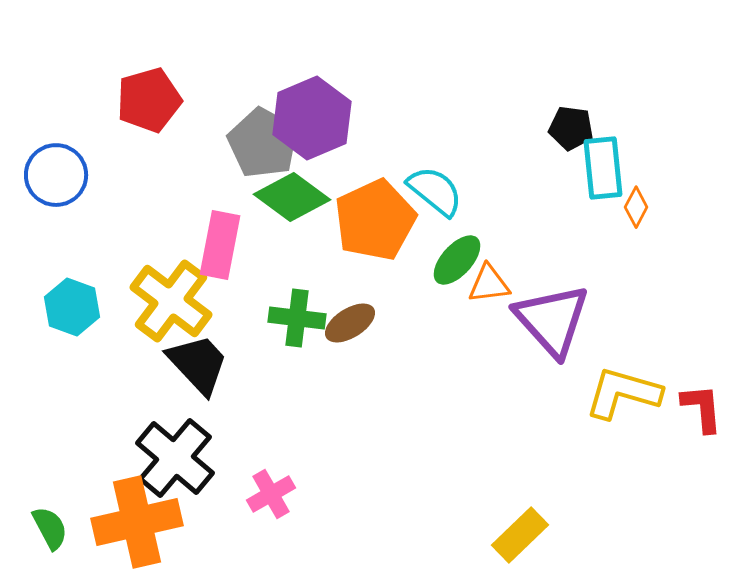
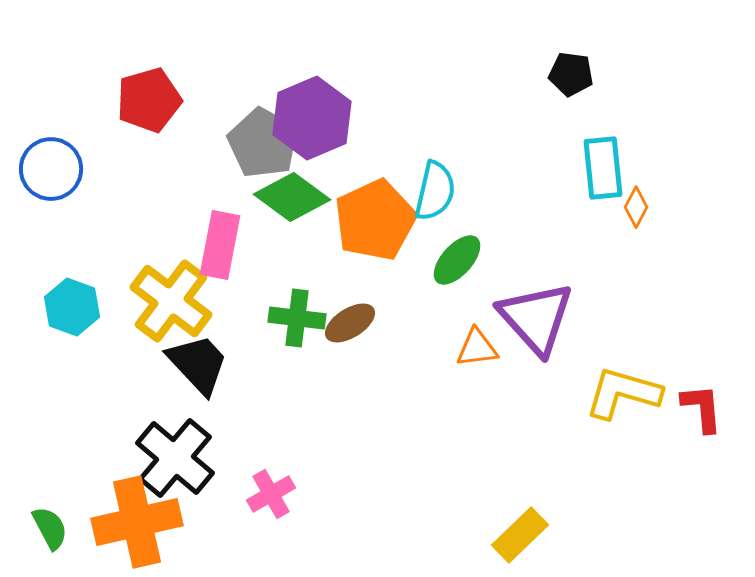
black pentagon: moved 54 px up
blue circle: moved 5 px left, 6 px up
cyan semicircle: rotated 64 degrees clockwise
orange triangle: moved 12 px left, 64 px down
purple triangle: moved 16 px left, 2 px up
